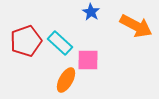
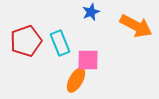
blue star: rotated 18 degrees clockwise
cyan rectangle: rotated 25 degrees clockwise
orange ellipse: moved 10 px right
